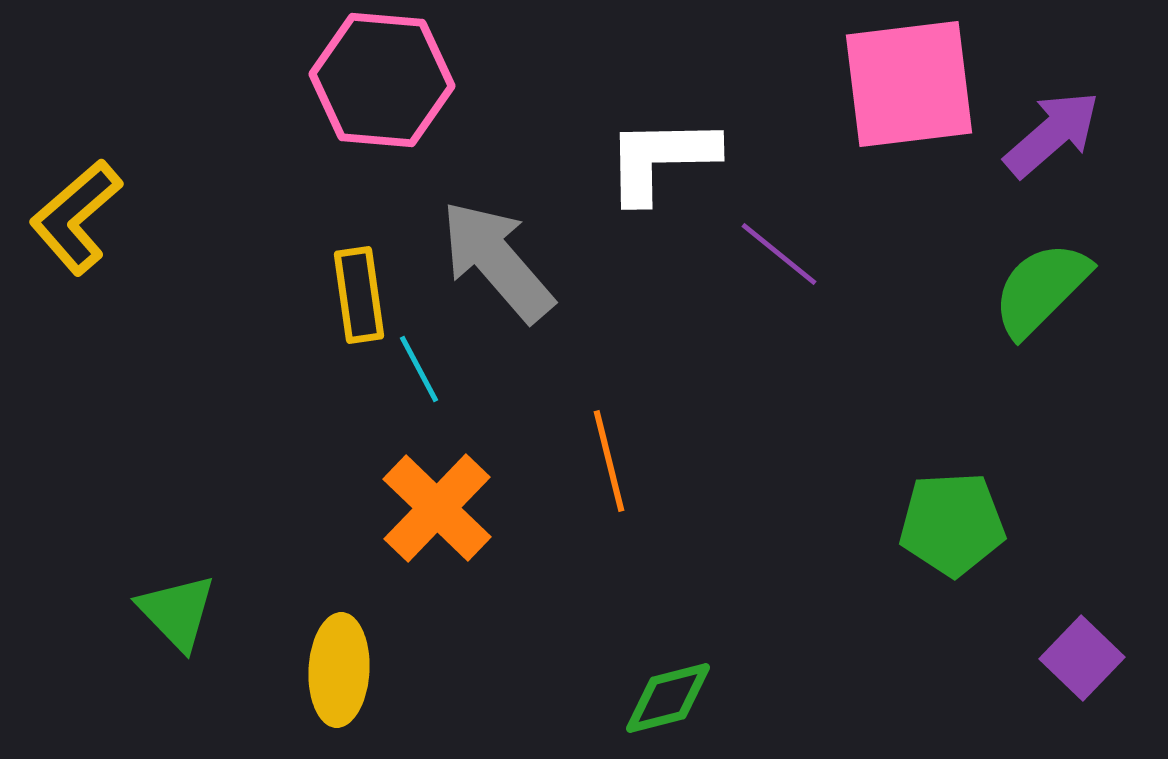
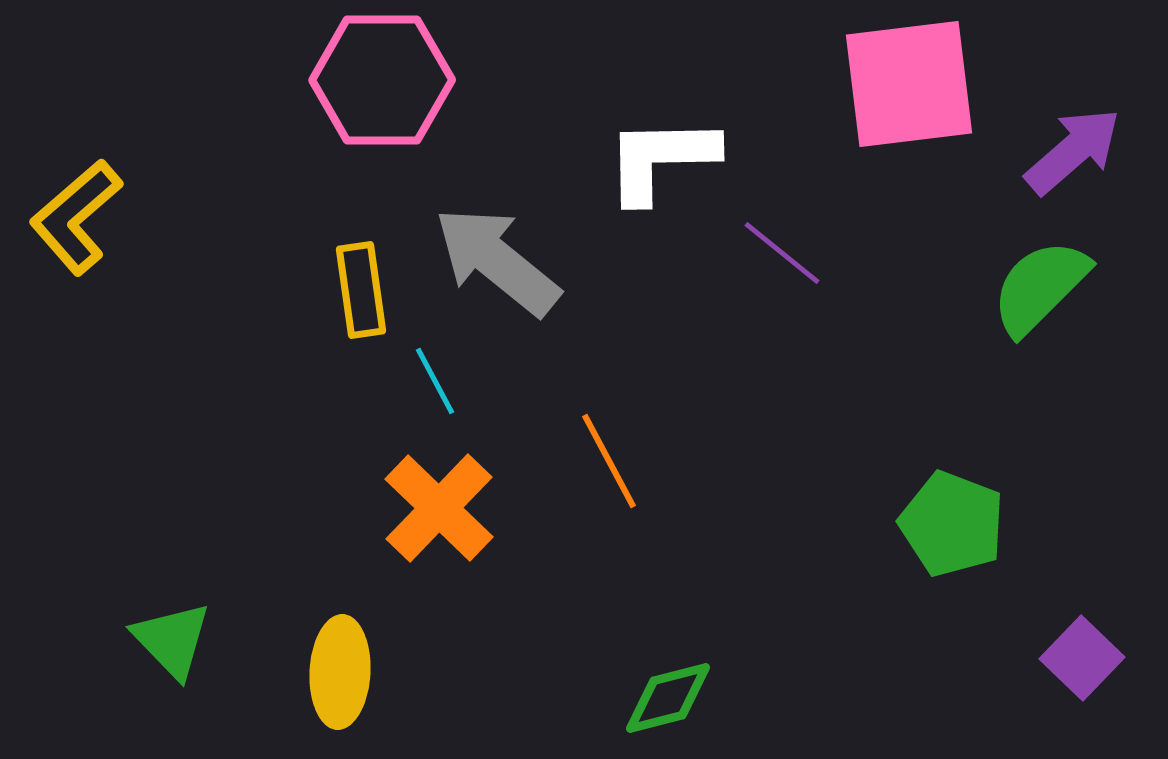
pink hexagon: rotated 5 degrees counterclockwise
purple arrow: moved 21 px right, 17 px down
purple line: moved 3 px right, 1 px up
gray arrow: rotated 10 degrees counterclockwise
green semicircle: moved 1 px left, 2 px up
yellow rectangle: moved 2 px right, 5 px up
cyan line: moved 16 px right, 12 px down
orange line: rotated 14 degrees counterclockwise
orange cross: moved 2 px right
green pentagon: rotated 24 degrees clockwise
green triangle: moved 5 px left, 28 px down
yellow ellipse: moved 1 px right, 2 px down
